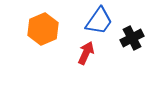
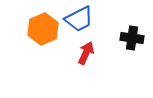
blue trapezoid: moved 20 px left, 2 px up; rotated 28 degrees clockwise
black cross: rotated 35 degrees clockwise
